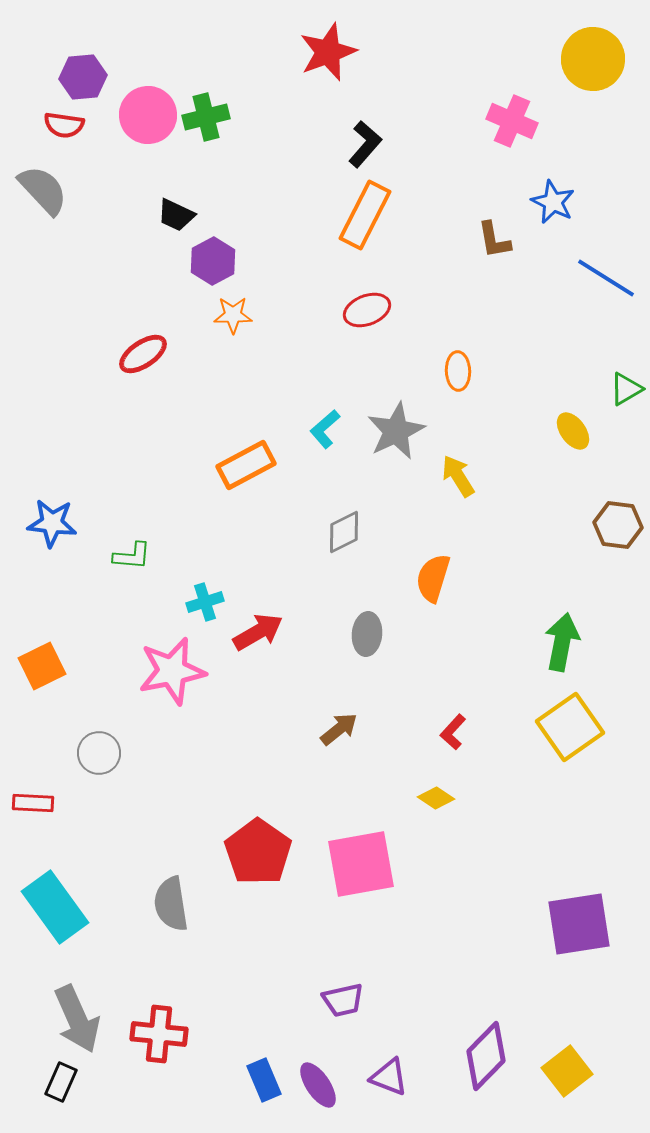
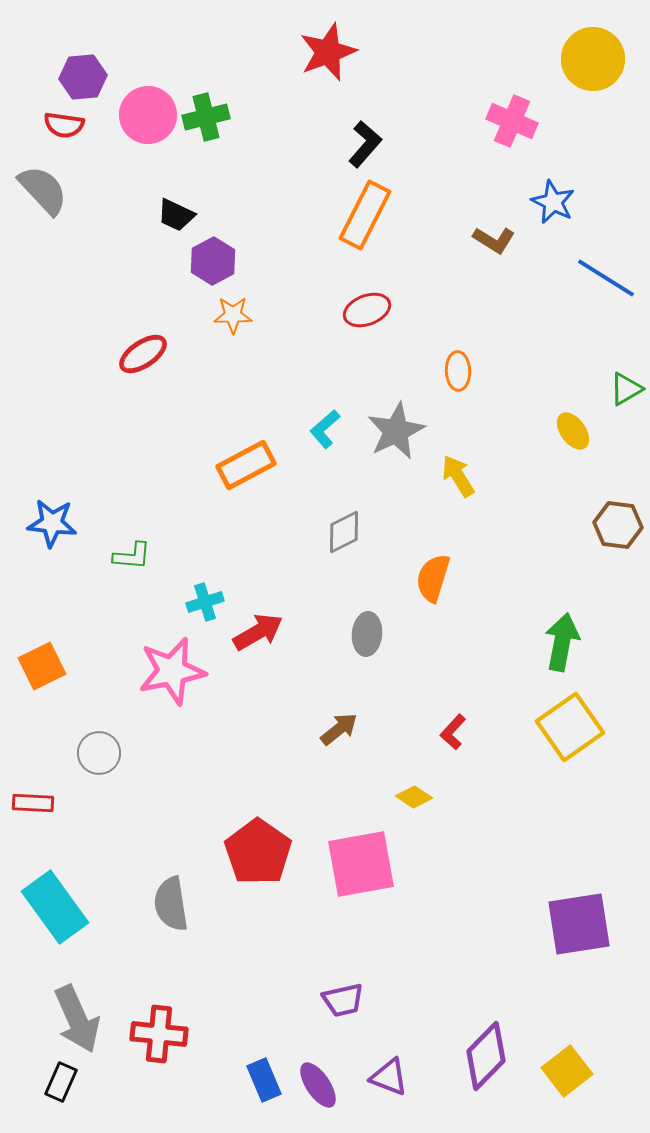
brown L-shape at (494, 240): rotated 48 degrees counterclockwise
yellow diamond at (436, 798): moved 22 px left, 1 px up
